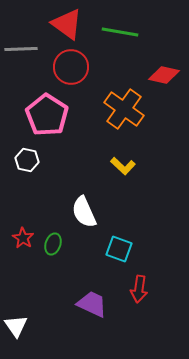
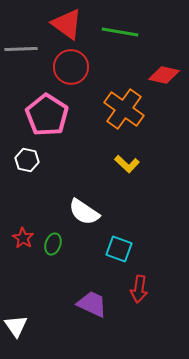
yellow L-shape: moved 4 px right, 2 px up
white semicircle: rotated 32 degrees counterclockwise
